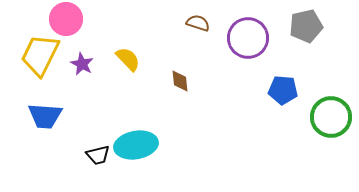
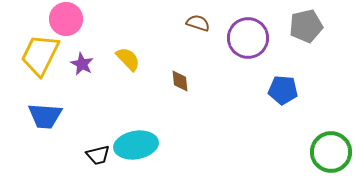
green circle: moved 35 px down
